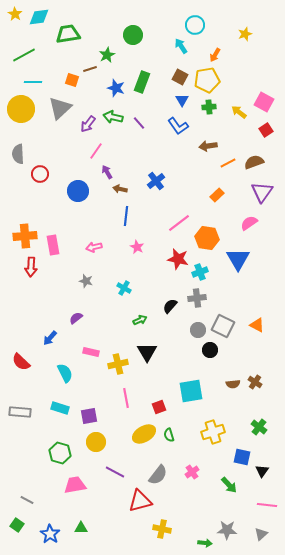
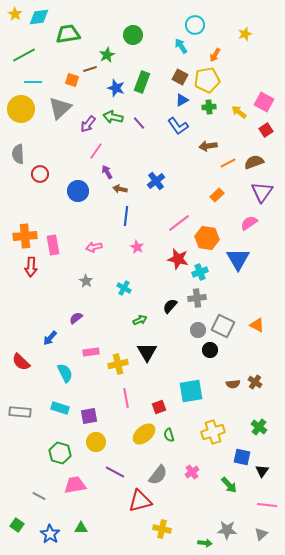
blue triangle at (182, 100): rotated 32 degrees clockwise
gray star at (86, 281): rotated 16 degrees clockwise
pink rectangle at (91, 352): rotated 21 degrees counterclockwise
yellow ellipse at (144, 434): rotated 10 degrees counterclockwise
gray line at (27, 500): moved 12 px right, 4 px up
